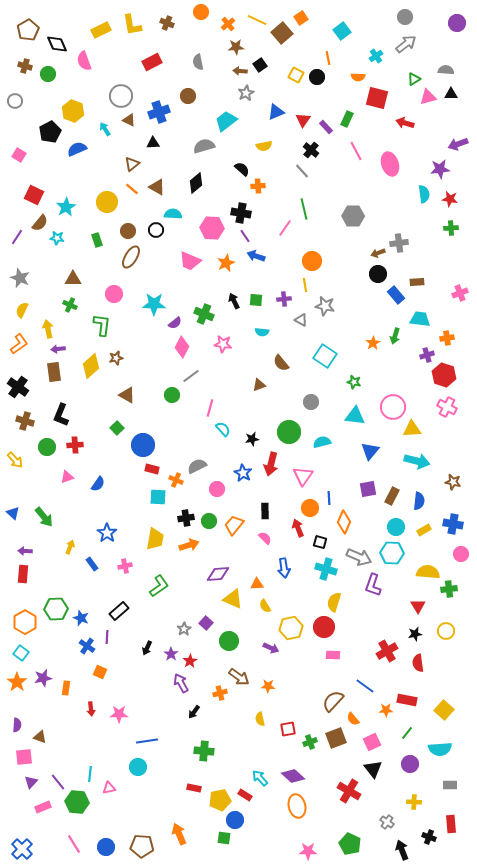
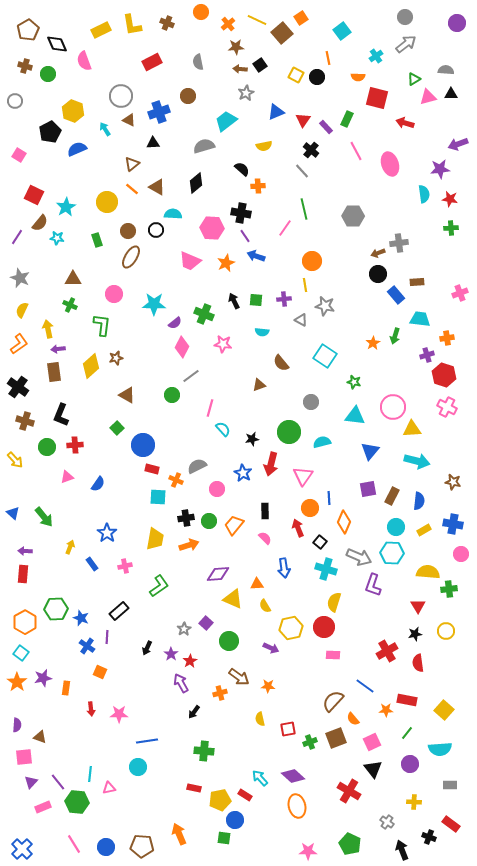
brown arrow at (240, 71): moved 2 px up
black square at (320, 542): rotated 24 degrees clockwise
red rectangle at (451, 824): rotated 48 degrees counterclockwise
